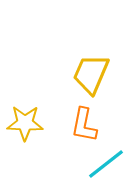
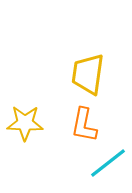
yellow trapezoid: moved 3 px left; rotated 15 degrees counterclockwise
cyan line: moved 2 px right, 1 px up
